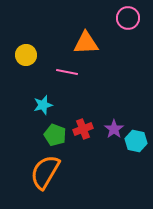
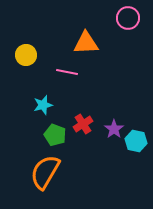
red cross: moved 5 px up; rotated 12 degrees counterclockwise
